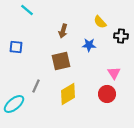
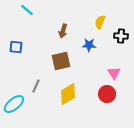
yellow semicircle: rotated 64 degrees clockwise
